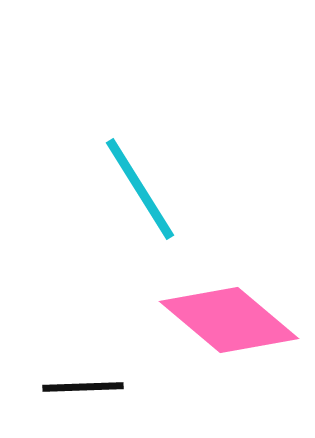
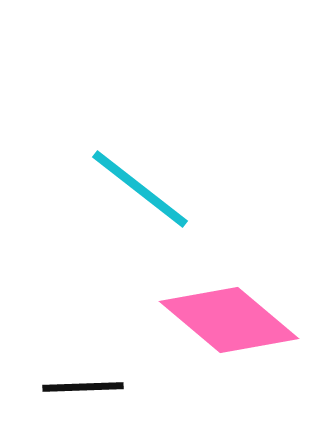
cyan line: rotated 20 degrees counterclockwise
